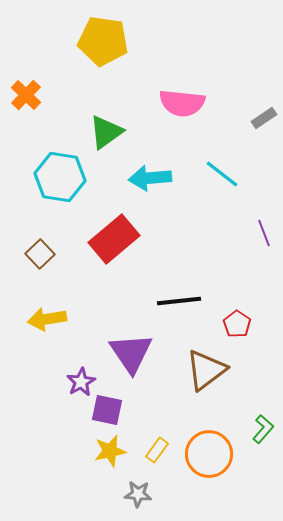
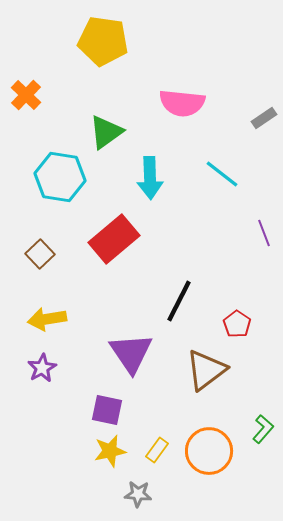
cyan arrow: rotated 87 degrees counterclockwise
black line: rotated 57 degrees counterclockwise
purple star: moved 39 px left, 14 px up
orange circle: moved 3 px up
